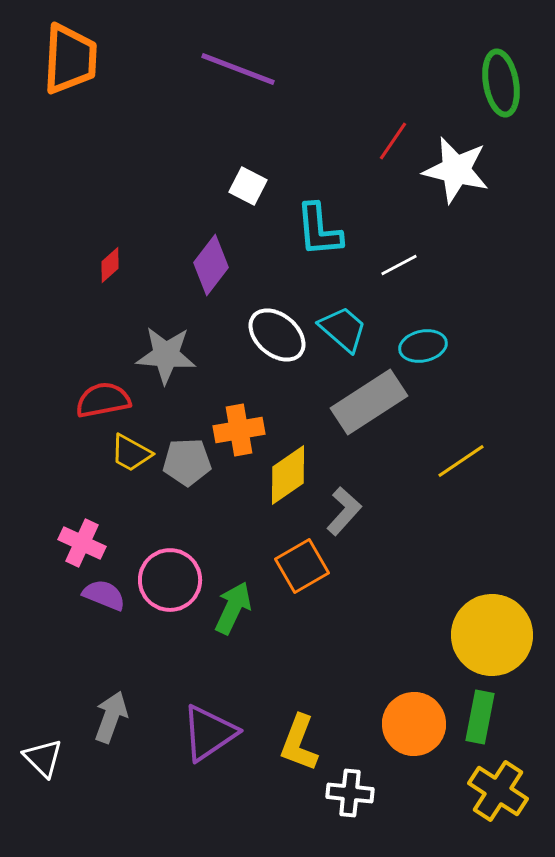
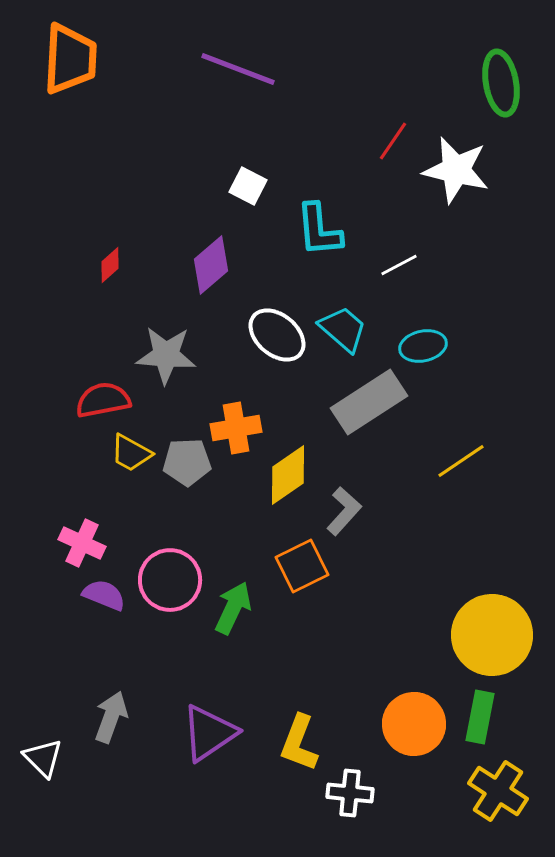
purple diamond: rotated 12 degrees clockwise
orange cross: moved 3 px left, 2 px up
orange square: rotated 4 degrees clockwise
